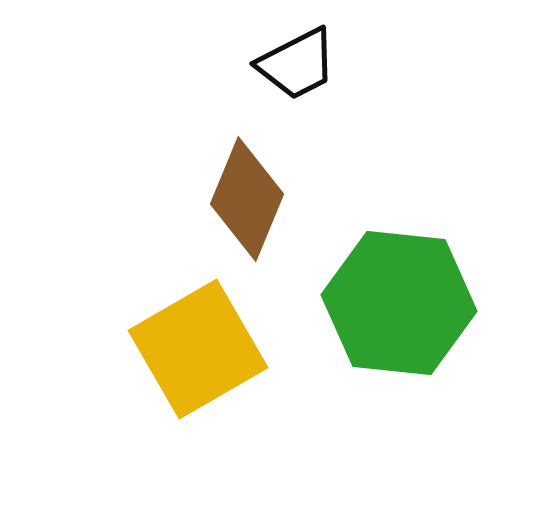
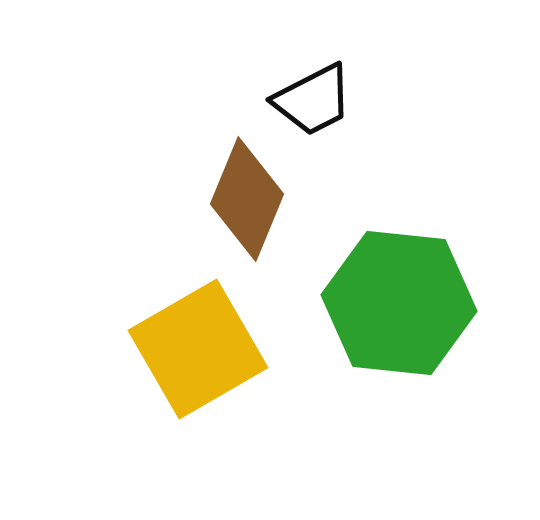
black trapezoid: moved 16 px right, 36 px down
